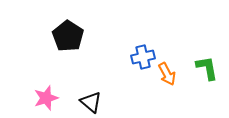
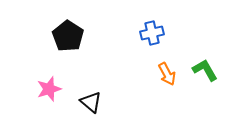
blue cross: moved 9 px right, 24 px up
green L-shape: moved 2 px left, 2 px down; rotated 20 degrees counterclockwise
pink star: moved 3 px right, 9 px up
